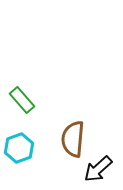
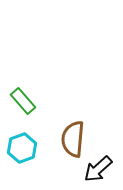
green rectangle: moved 1 px right, 1 px down
cyan hexagon: moved 3 px right
